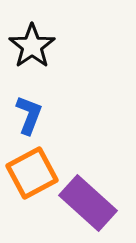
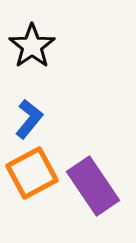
blue L-shape: moved 4 px down; rotated 18 degrees clockwise
purple rectangle: moved 5 px right, 17 px up; rotated 14 degrees clockwise
